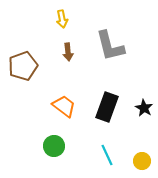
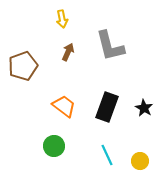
brown arrow: rotated 150 degrees counterclockwise
yellow circle: moved 2 px left
